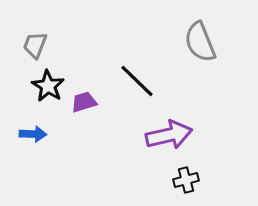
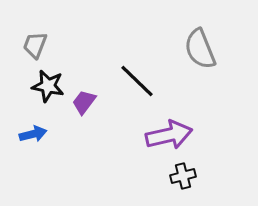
gray semicircle: moved 7 px down
black star: rotated 20 degrees counterclockwise
purple trapezoid: rotated 36 degrees counterclockwise
blue arrow: rotated 16 degrees counterclockwise
black cross: moved 3 px left, 4 px up
